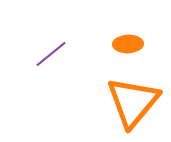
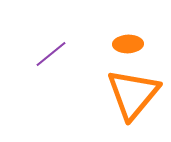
orange triangle: moved 8 px up
